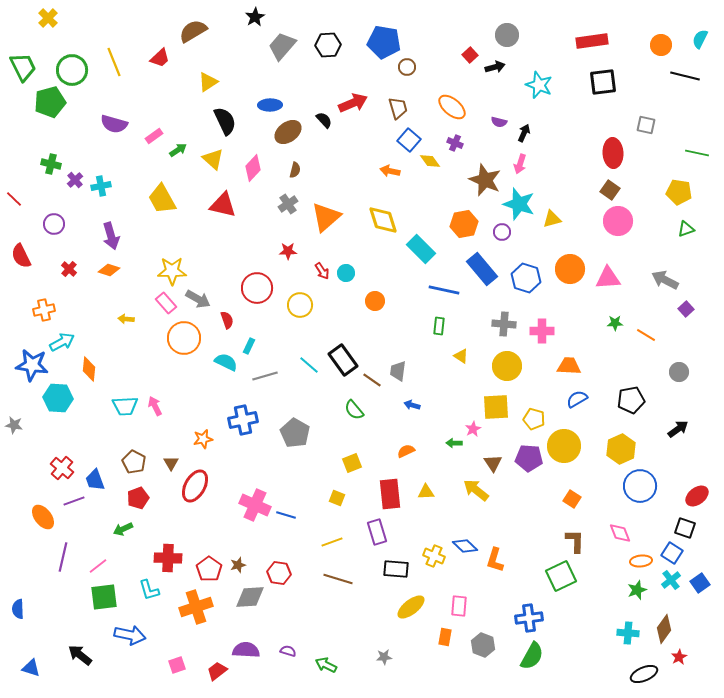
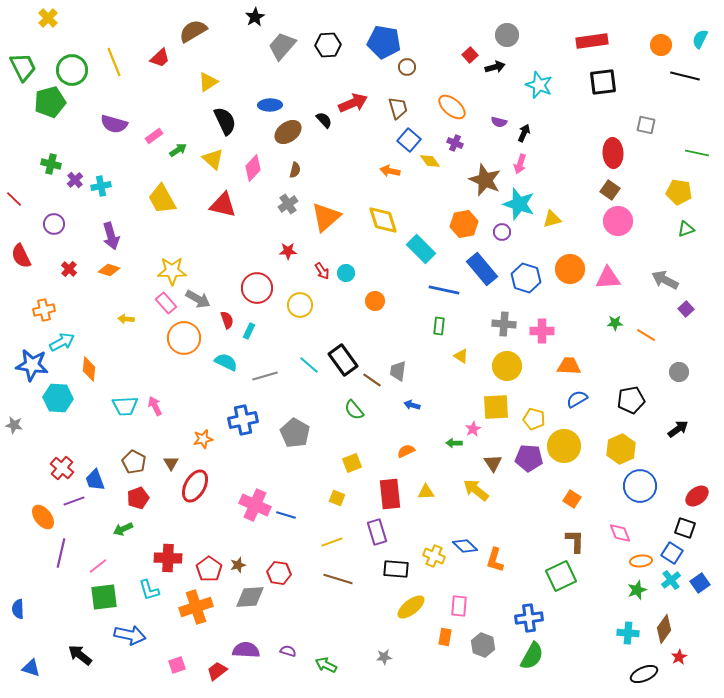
cyan rectangle at (249, 346): moved 15 px up
purple line at (63, 557): moved 2 px left, 4 px up
